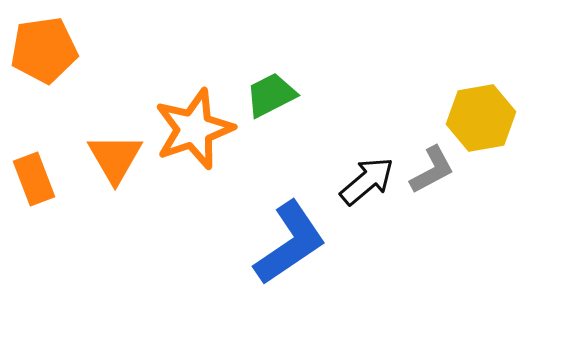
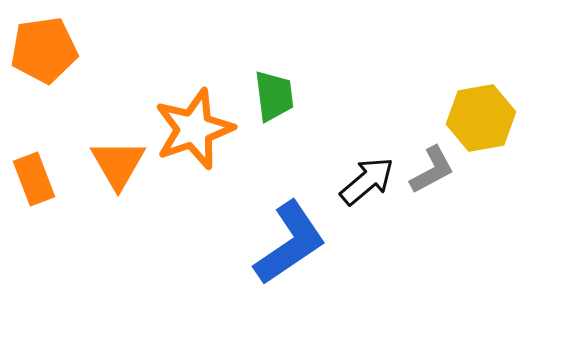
green trapezoid: moved 3 px right, 1 px down; rotated 110 degrees clockwise
orange triangle: moved 3 px right, 6 px down
